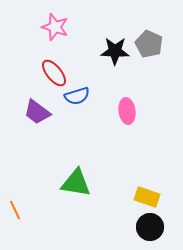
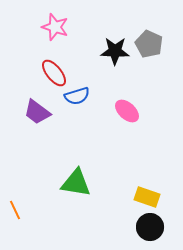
pink ellipse: rotated 40 degrees counterclockwise
